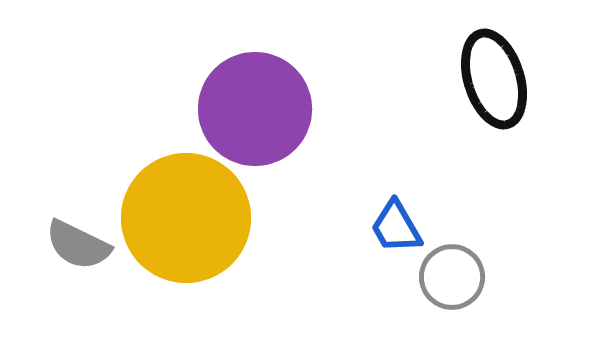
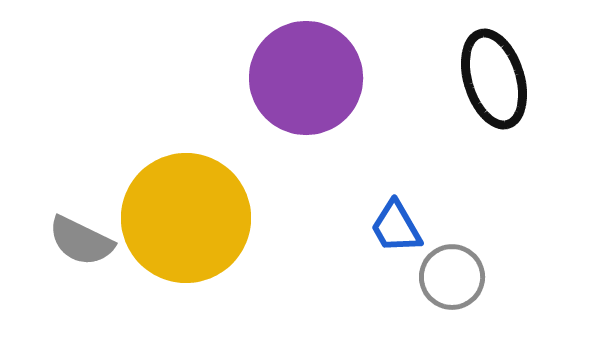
purple circle: moved 51 px right, 31 px up
gray semicircle: moved 3 px right, 4 px up
